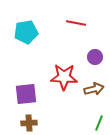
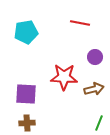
red line: moved 4 px right
purple square: rotated 10 degrees clockwise
brown cross: moved 2 px left
